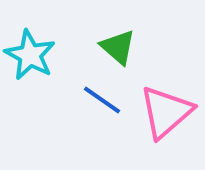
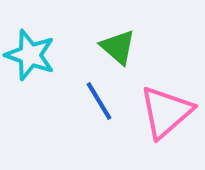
cyan star: rotated 9 degrees counterclockwise
blue line: moved 3 px left, 1 px down; rotated 24 degrees clockwise
